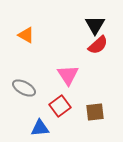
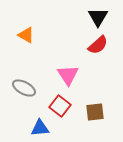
black triangle: moved 3 px right, 8 px up
red square: rotated 15 degrees counterclockwise
